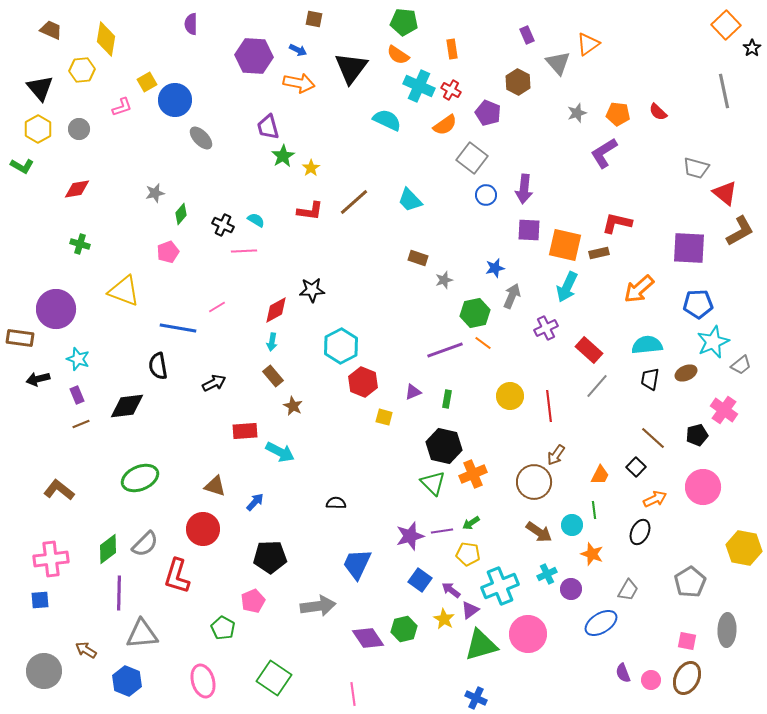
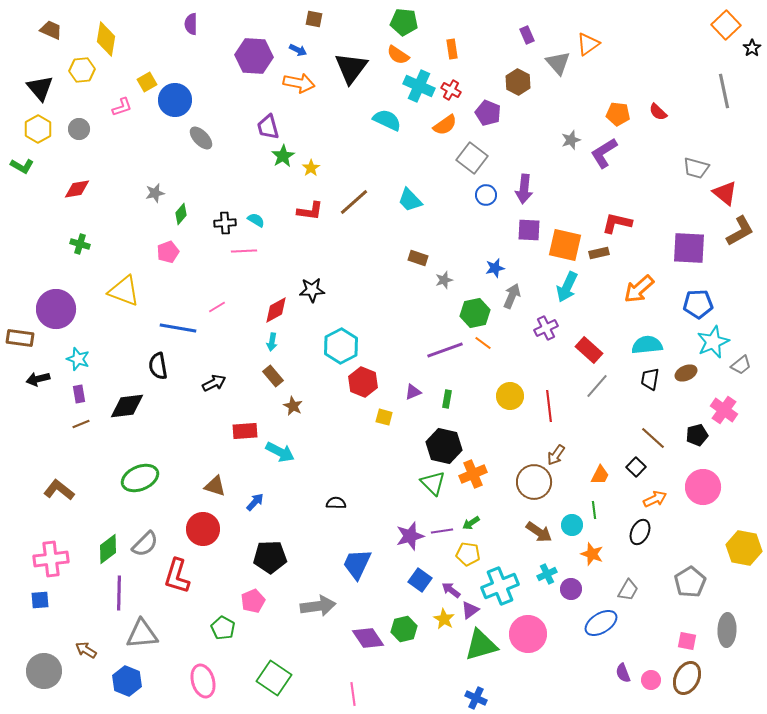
gray star at (577, 113): moved 6 px left, 27 px down
black cross at (223, 225): moved 2 px right, 2 px up; rotated 30 degrees counterclockwise
purple rectangle at (77, 395): moved 2 px right, 1 px up; rotated 12 degrees clockwise
